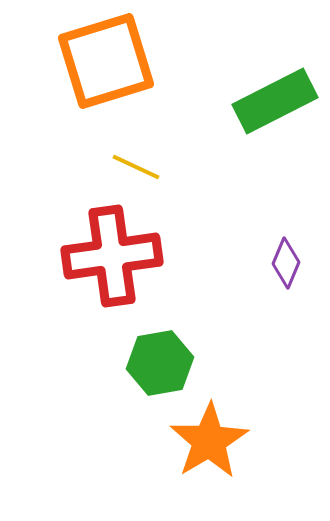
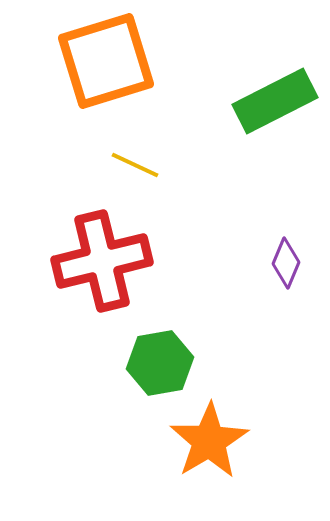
yellow line: moved 1 px left, 2 px up
red cross: moved 10 px left, 5 px down; rotated 6 degrees counterclockwise
